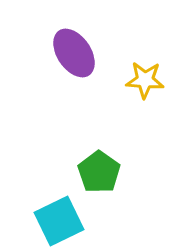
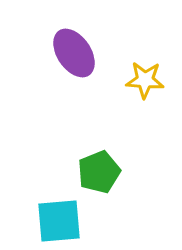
green pentagon: rotated 15 degrees clockwise
cyan square: rotated 21 degrees clockwise
